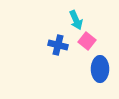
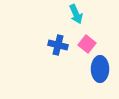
cyan arrow: moved 6 px up
pink square: moved 3 px down
